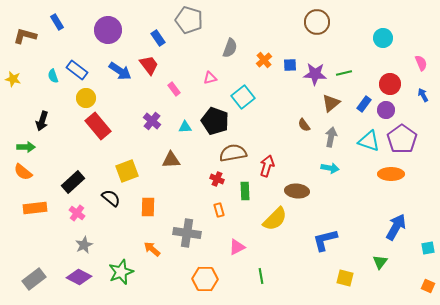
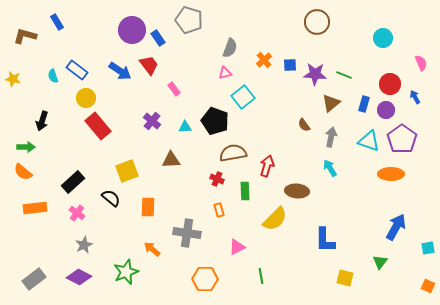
purple circle at (108, 30): moved 24 px right
green line at (344, 73): moved 2 px down; rotated 35 degrees clockwise
pink triangle at (210, 78): moved 15 px right, 5 px up
blue arrow at (423, 95): moved 8 px left, 2 px down
blue rectangle at (364, 104): rotated 21 degrees counterclockwise
cyan arrow at (330, 168): rotated 132 degrees counterclockwise
blue L-shape at (325, 240): rotated 76 degrees counterclockwise
green star at (121, 272): moved 5 px right
